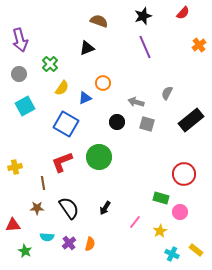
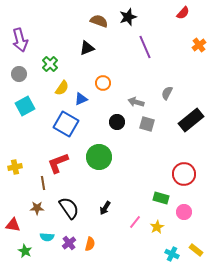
black star: moved 15 px left, 1 px down
blue triangle: moved 4 px left, 1 px down
red L-shape: moved 4 px left, 1 px down
pink circle: moved 4 px right
red triangle: rotated 14 degrees clockwise
yellow star: moved 3 px left, 4 px up
